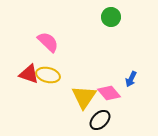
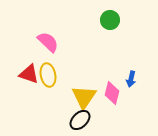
green circle: moved 1 px left, 3 px down
yellow ellipse: rotated 65 degrees clockwise
blue arrow: rotated 14 degrees counterclockwise
pink diamond: moved 3 px right; rotated 55 degrees clockwise
black ellipse: moved 20 px left
